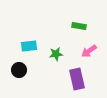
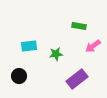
pink arrow: moved 4 px right, 5 px up
black circle: moved 6 px down
purple rectangle: rotated 65 degrees clockwise
